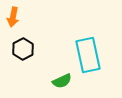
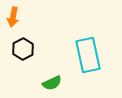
green semicircle: moved 10 px left, 2 px down
